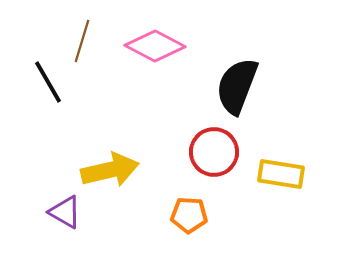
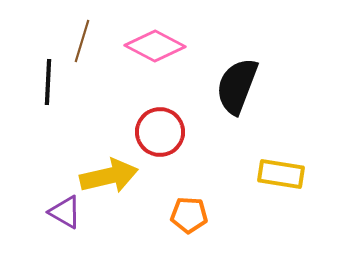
black line: rotated 33 degrees clockwise
red circle: moved 54 px left, 20 px up
yellow arrow: moved 1 px left, 6 px down
